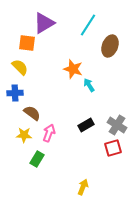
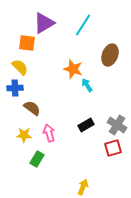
cyan line: moved 5 px left
brown ellipse: moved 9 px down
cyan arrow: moved 2 px left
blue cross: moved 5 px up
brown semicircle: moved 5 px up
pink arrow: rotated 36 degrees counterclockwise
